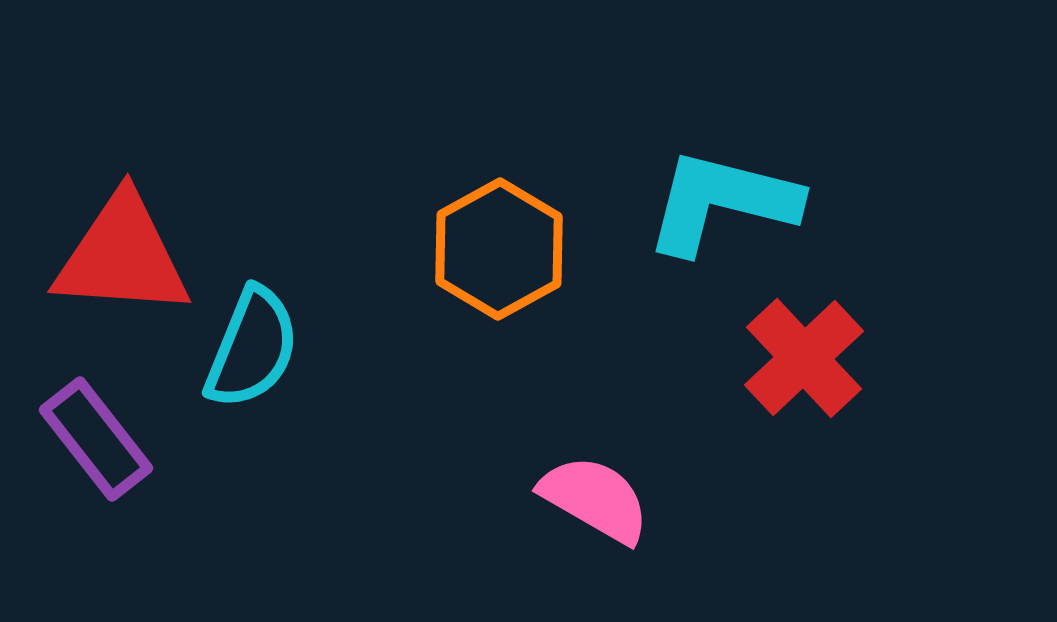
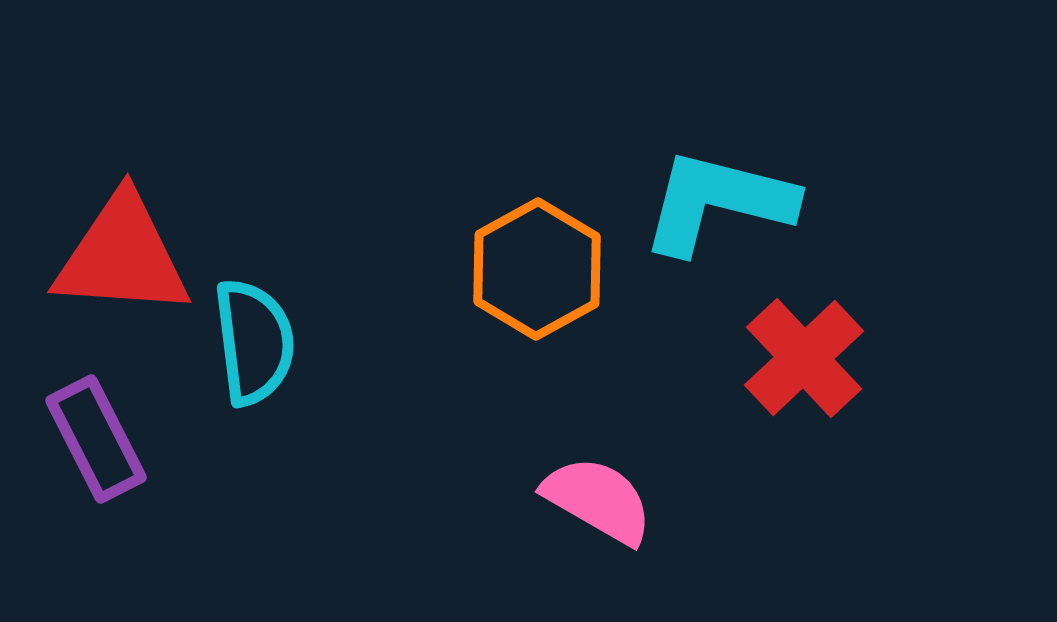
cyan L-shape: moved 4 px left
orange hexagon: moved 38 px right, 20 px down
cyan semicircle: moved 2 px right, 6 px up; rotated 29 degrees counterclockwise
purple rectangle: rotated 11 degrees clockwise
pink semicircle: moved 3 px right, 1 px down
